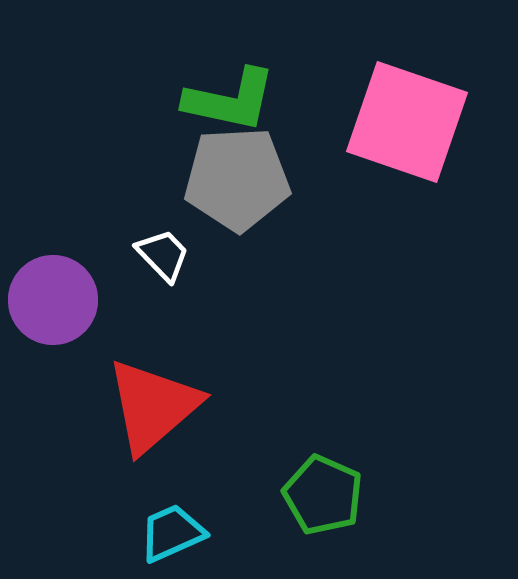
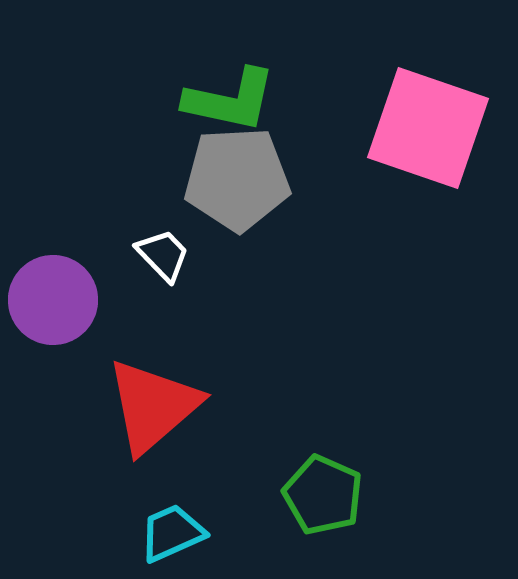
pink square: moved 21 px right, 6 px down
